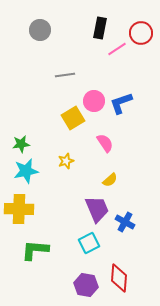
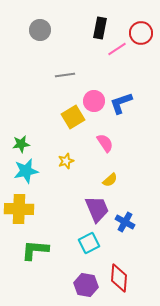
yellow square: moved 1 px up
